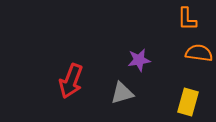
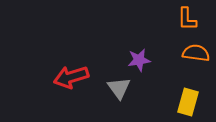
orange semicircle: moved 3 px left
red arrow: moved 4 px up; rotated 52 degrees clockwise
gray triangle: moved 3 px left, 5 px up; rotated 50 degrees counterclockwise
